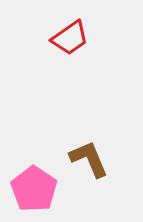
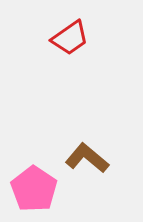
brown L-shape: moved 2 px left, 1 px up; rotated 27 degrees counterclockwise
